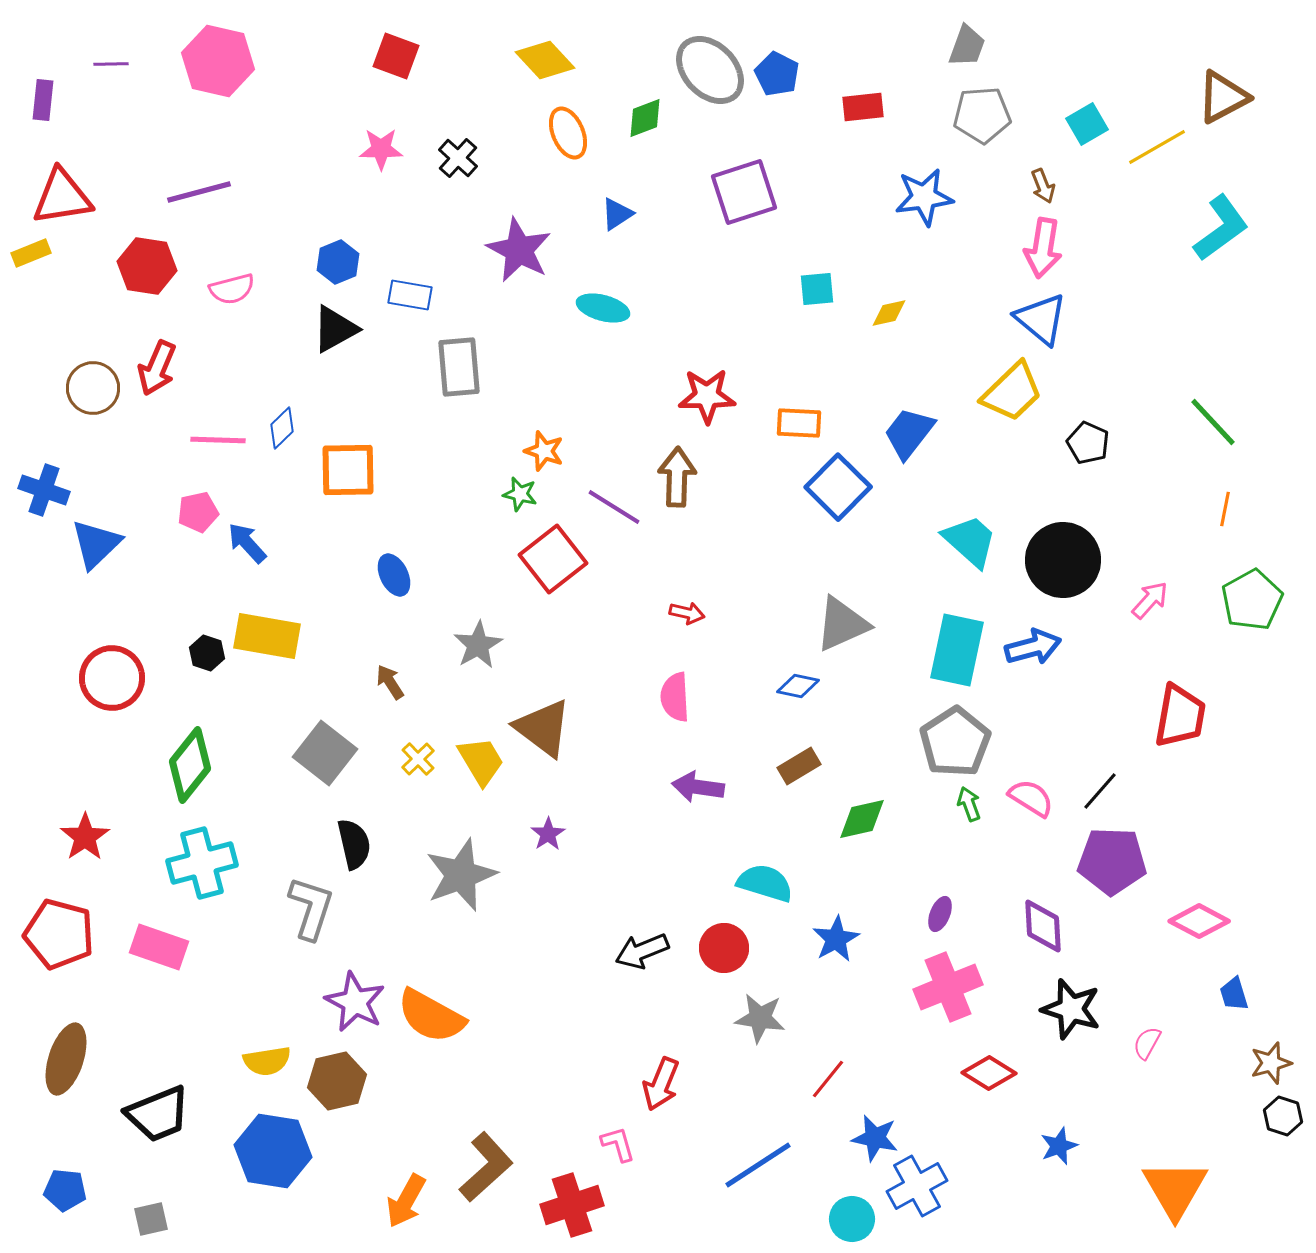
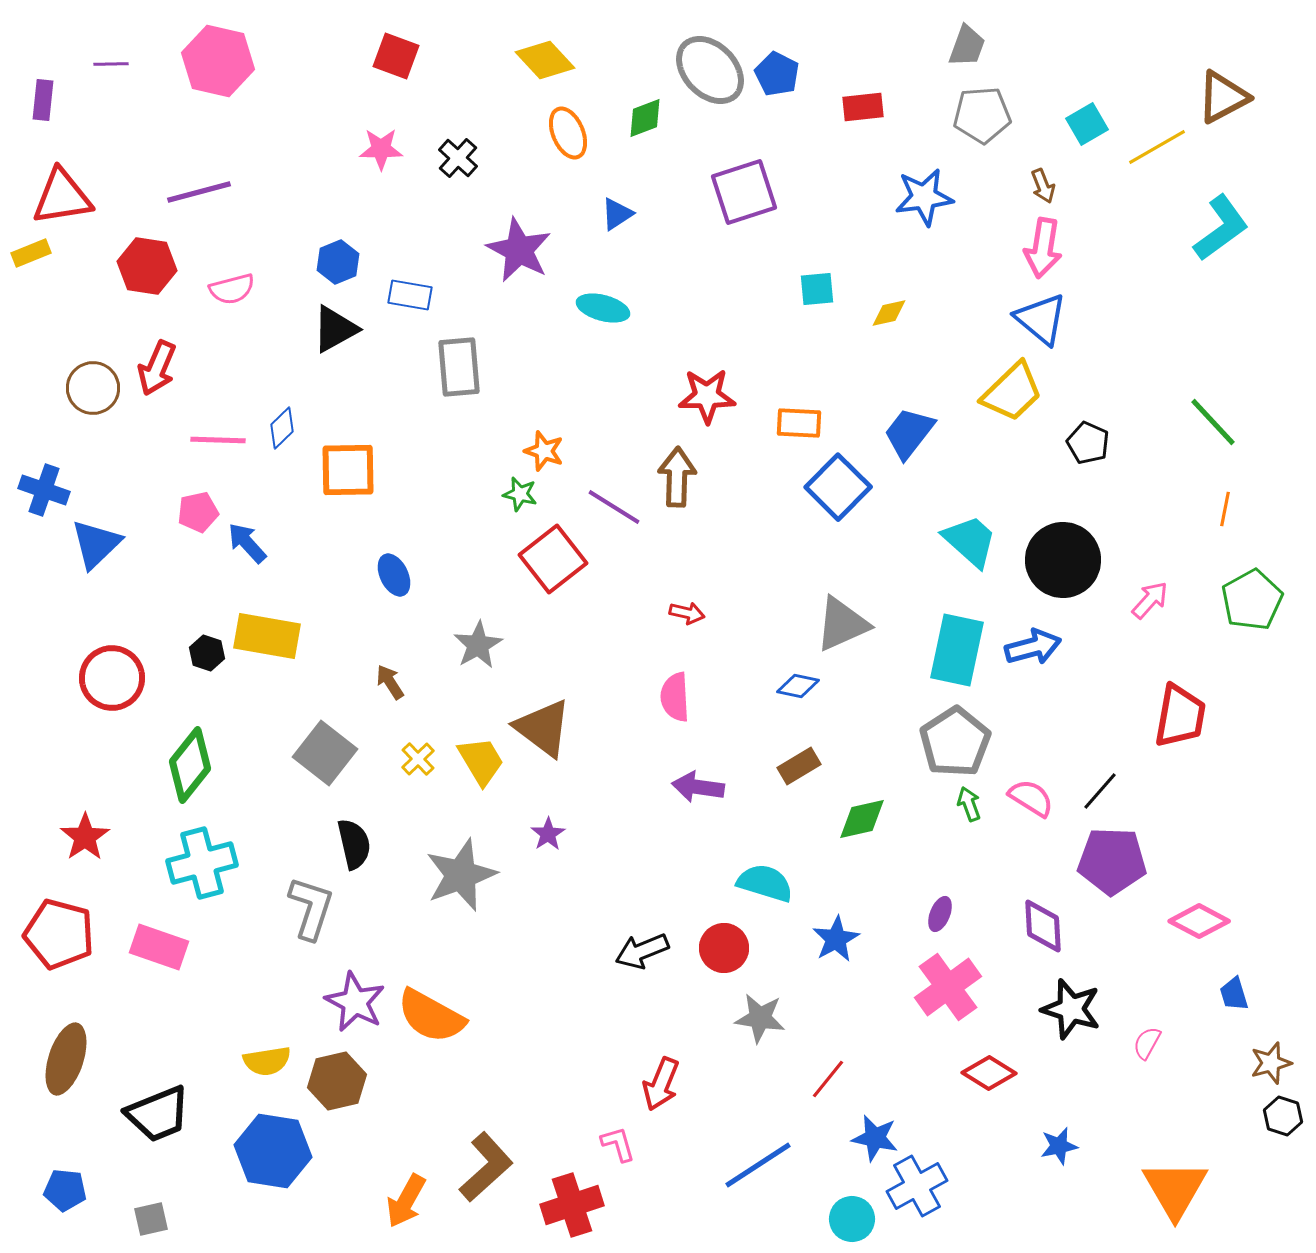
pink cross at (948, 987): rotated 14 degrees counterclockwise
blue star at (1059, 1146): rotated 9 degrees clockwise
